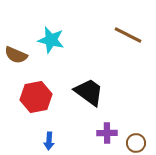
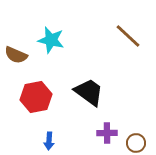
brown line: moved 1 px down; rotated 16 degrees clockwise
